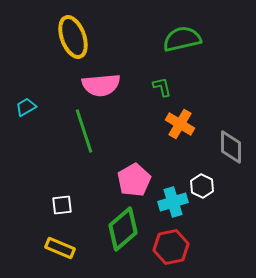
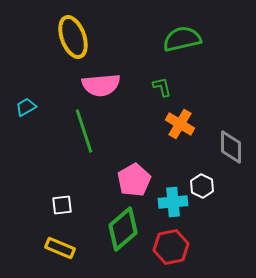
cyan cross: rotated 12 degrees clockwise
